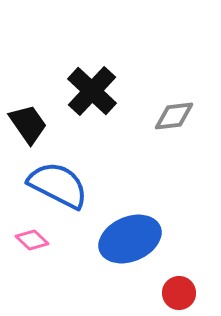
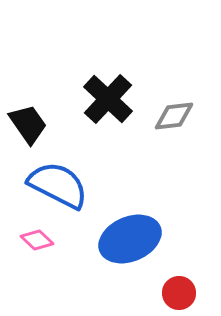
black cross: moved 16 px right, 8 px down
pink diamond: moved 5 px right
